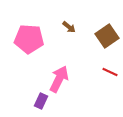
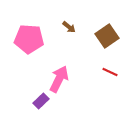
purple rectangle: rotated 21 degrees clockwise
